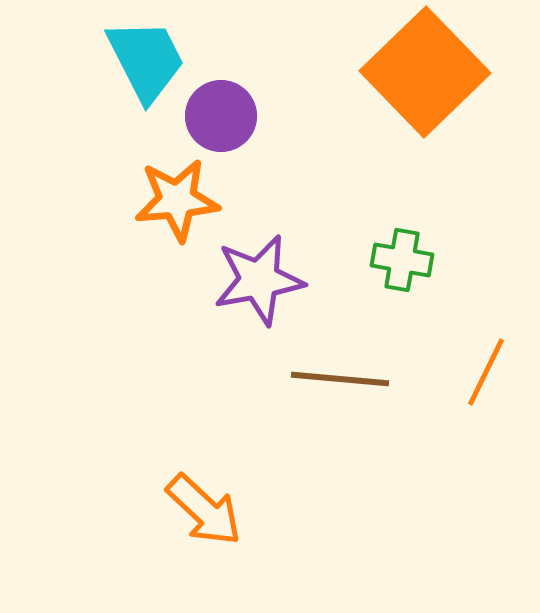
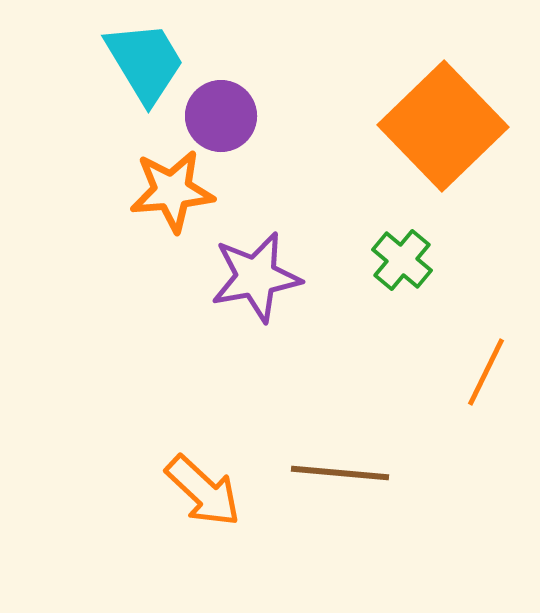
cyan trapezoid: moved 1 px left, 2 px down; rotated 4 degrees counterclockwise
orange square: moved 18 px right, 54 px down
orange star: moved 5 px left, 9 px up
green cross: rotated 30 degrees clockwise
purple star: moved 3 px left, 3 px up
brown line: moved 94 px down
orange arrow: moved 1 px left, 19 px up
